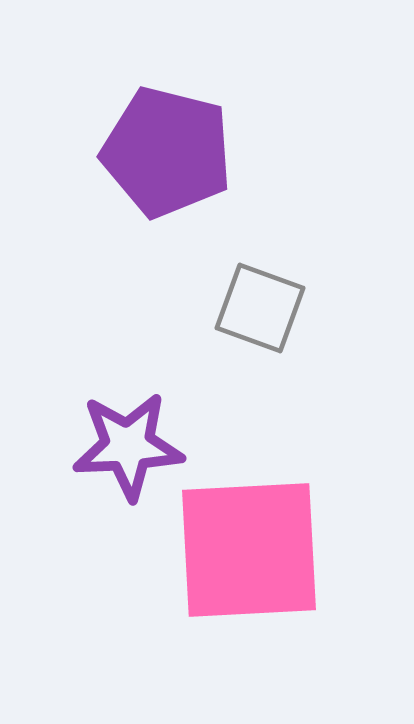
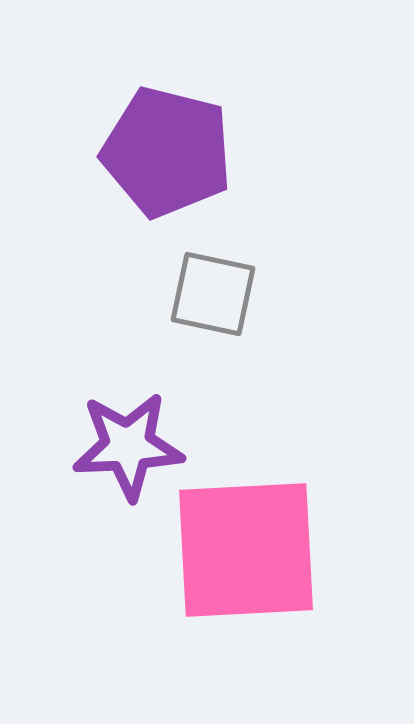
gray square: moved 47 px left, 14 px up; rotated 8 degrees counterclockwise
pink square: moved 3 px left
